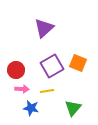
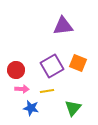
purple triangle: moved 19 px right, 2 px up; rotated 35 degrees clockwise
